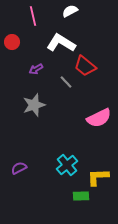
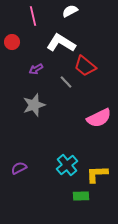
yellow L-shape: moved 1 px left, 3 px up
